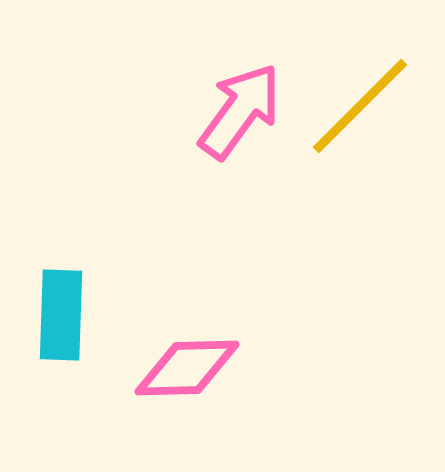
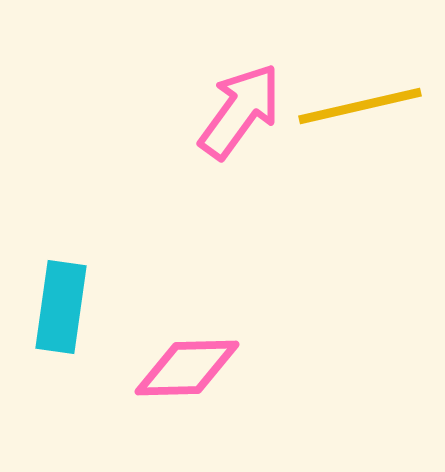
yellow line: rotated 32 degrees clockwise
cyan rectangle: moved 8 px up; rotated 6 degrees clockwise
